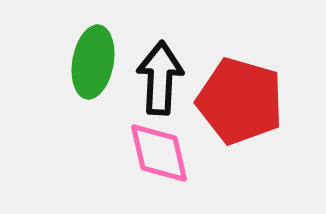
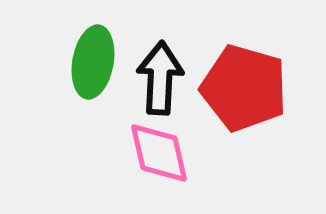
red pentagon: moved 4 px right, 13 px up
